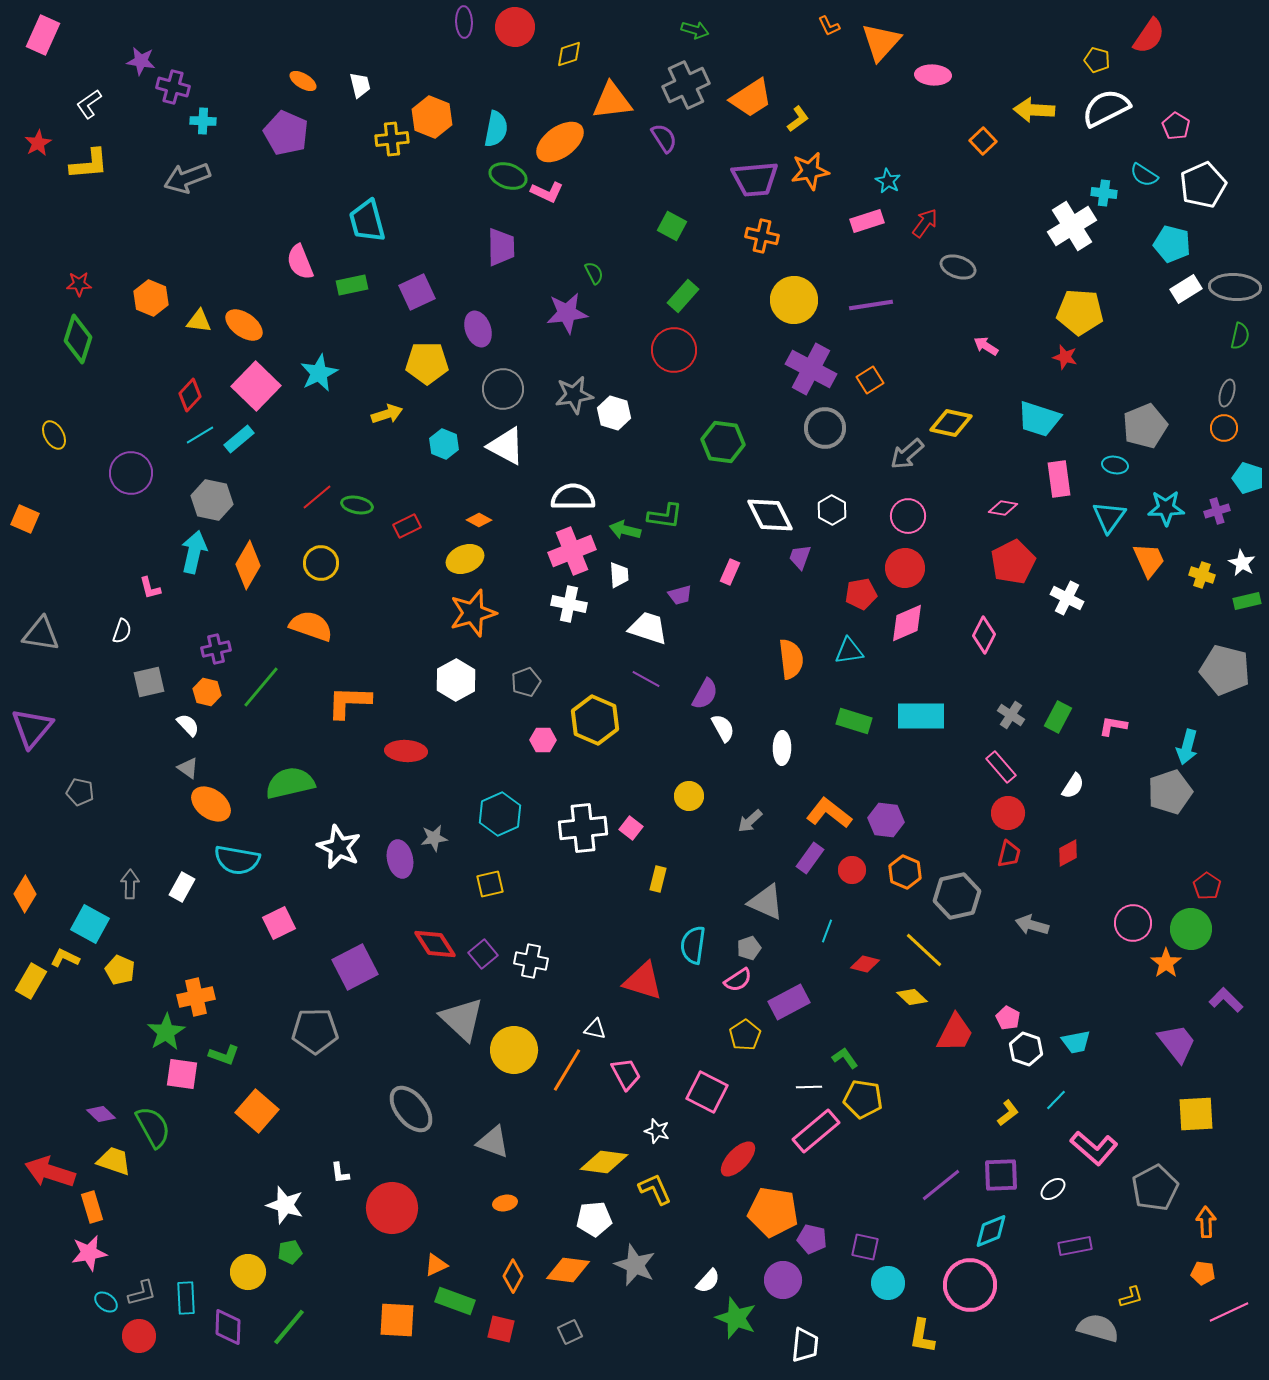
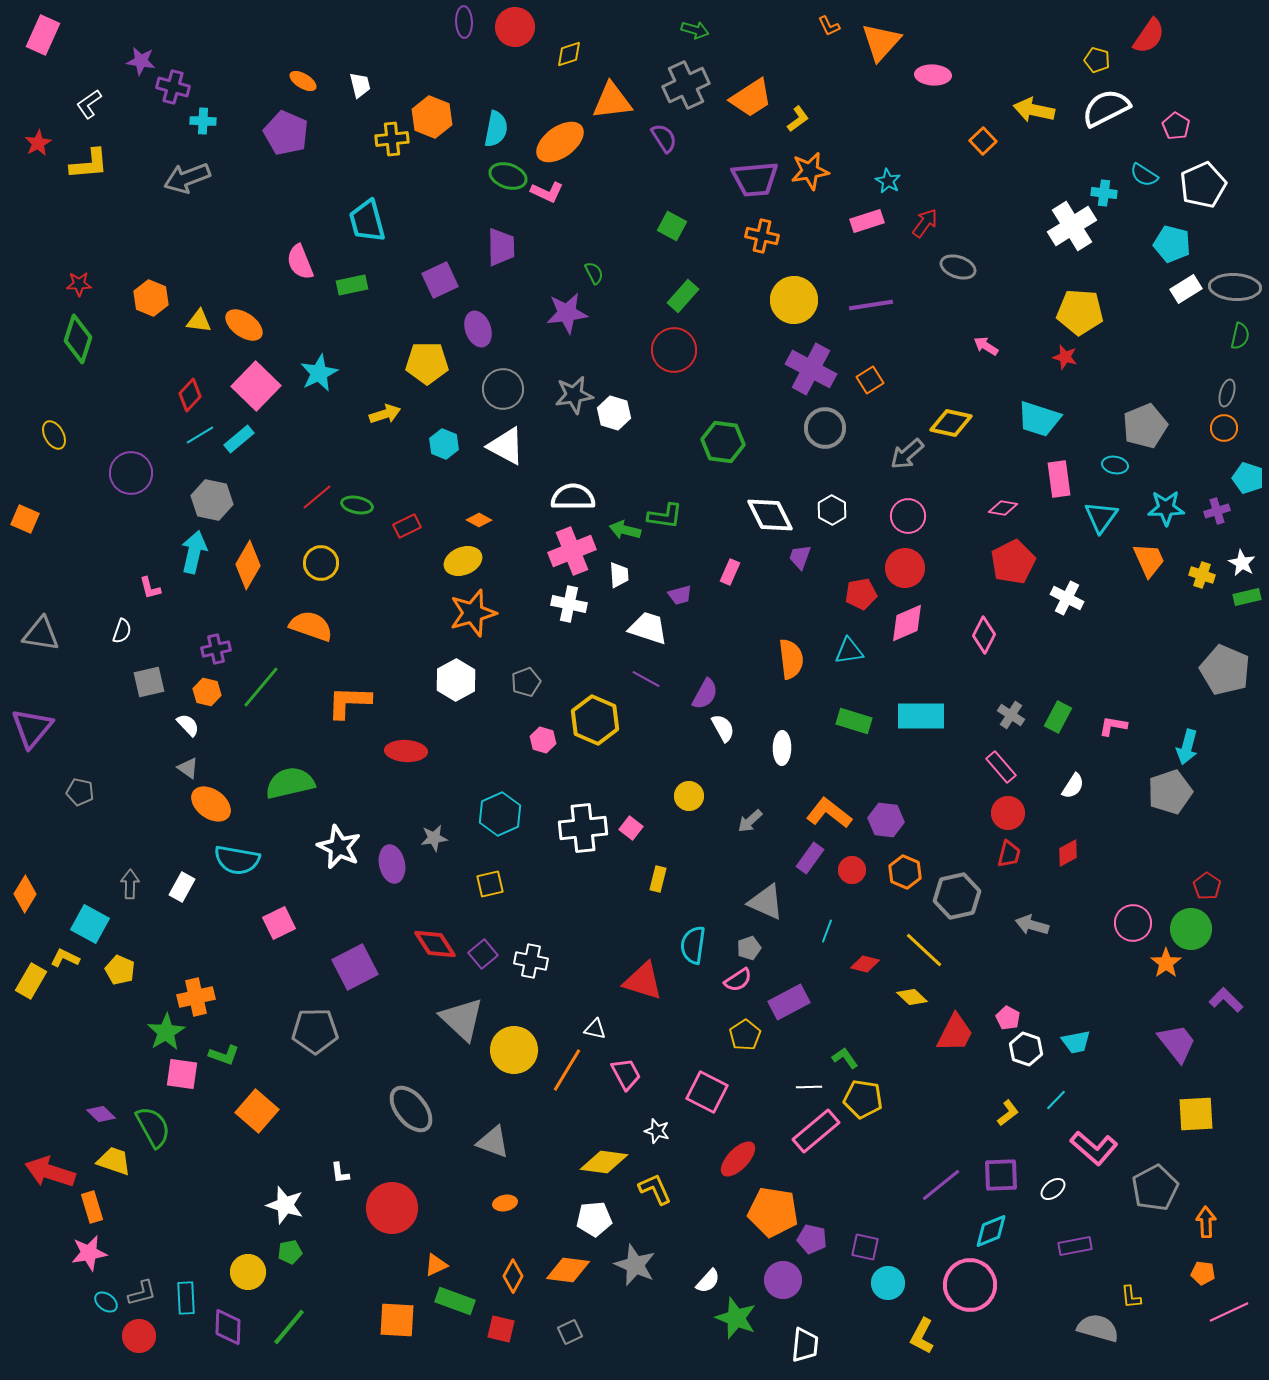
yellow arrow at (1034, 110): rotated 9 degrees clockwise
purple square at (417, 292): moved 23 px right, 12 px up
yellow arrow at (387, 414): moved 2 px left
cyan triangle at (1109, 517): moved 8 px left
yellow ellipse at (465, 559): moved 2 px left, 2 px down
green rectangle at (1247, 601): moved 4 px up
gray pentagon at (1225, 670): rotated 9 degrees clockwise
pink hexagon at (543, 740): rotated 15 degrees clockwise
purple ellipse at (400, 859): moved 8 px left, 5 px down
yellow L-shape at (1131, 1297): rotated 100 degrees clockwise
yellow L-shape at (922, 1336): rotated 18 degrees clockwise
